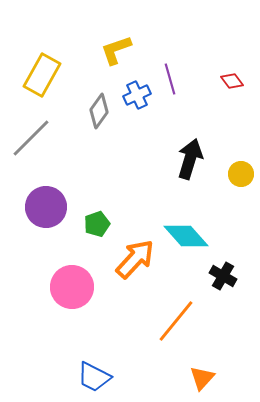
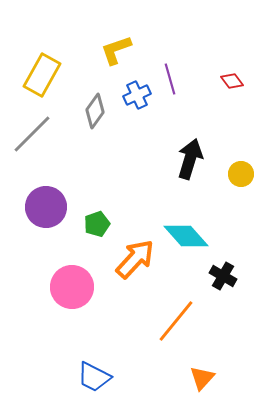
gray diamond: moved 4 px left
gray line: moved 1 px right, 4 px up
